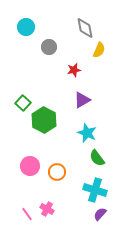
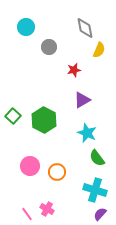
green square: moved 10 px left, 13 px down
